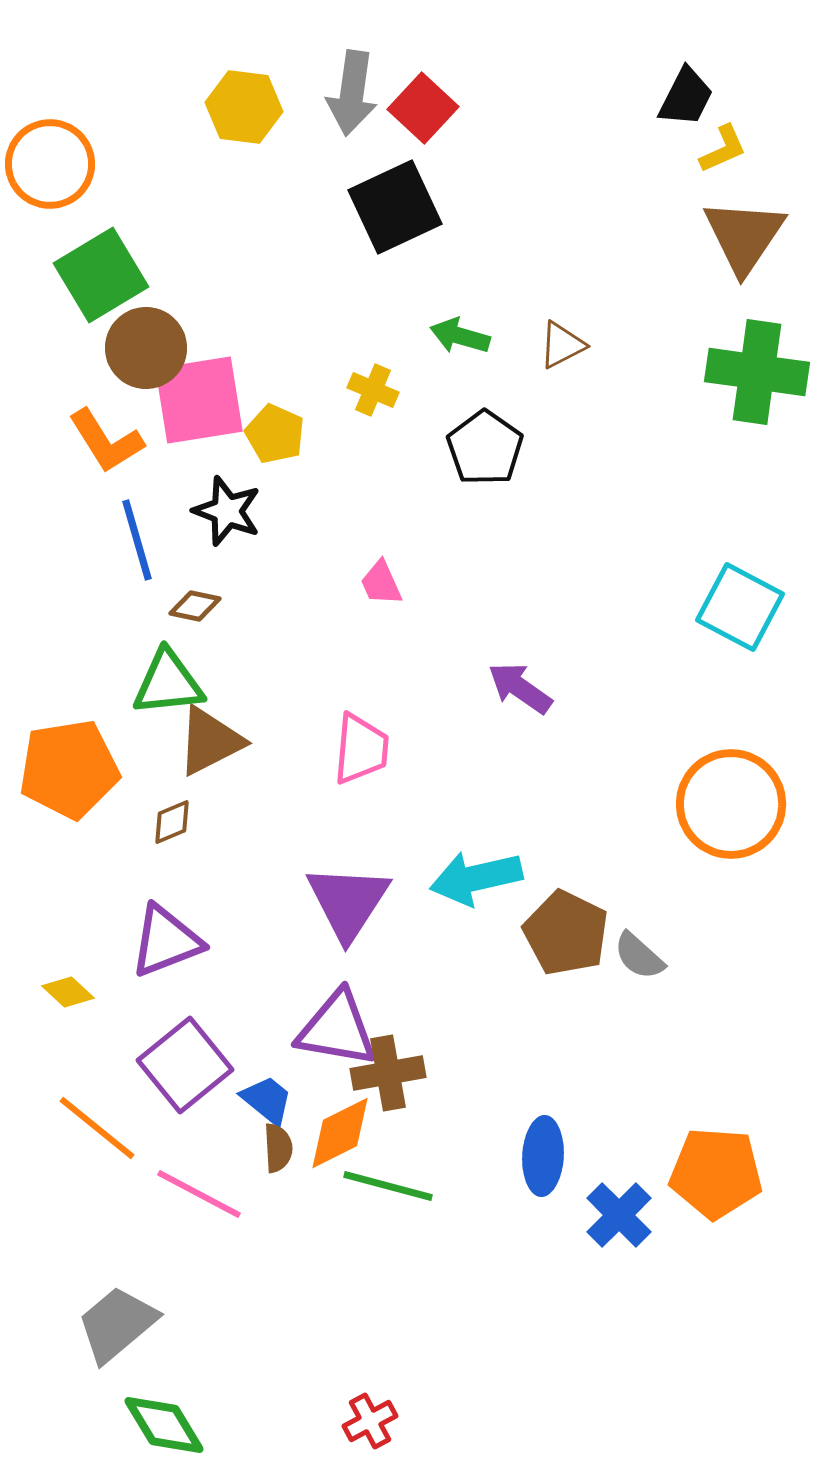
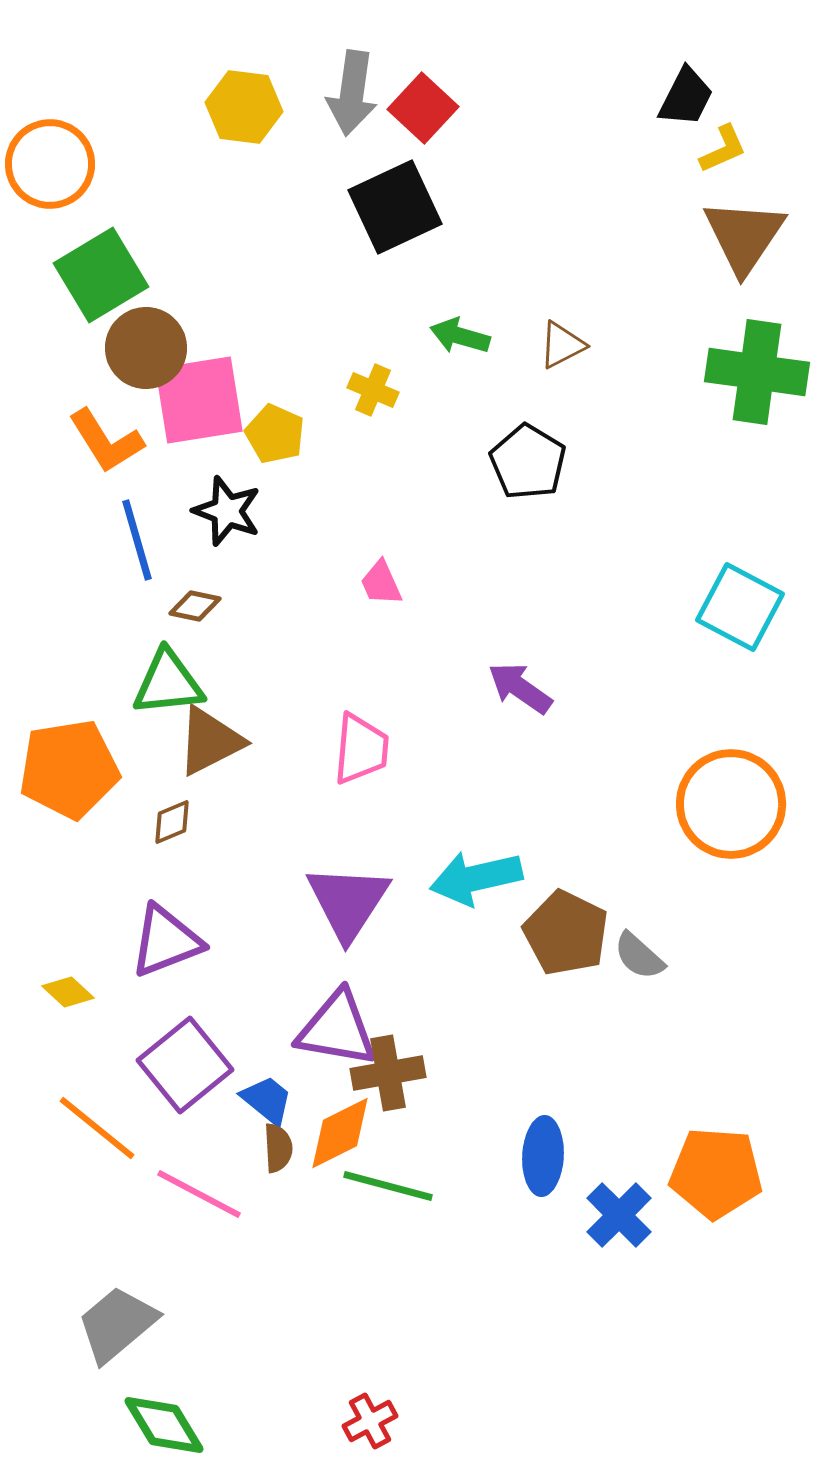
black pentagon at (485, 448): moved 43 px right, 14 px down; rotated 4 degrees counterclockwise
